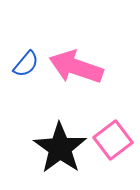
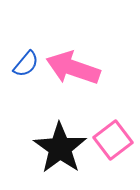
pink arrow: moved 3 px left, 1 px down
